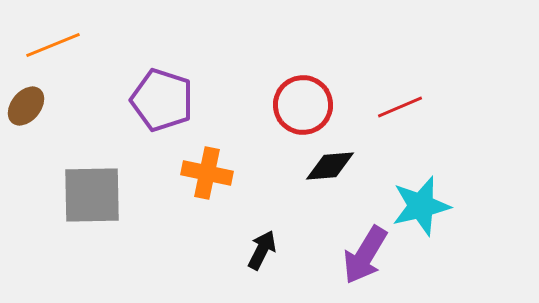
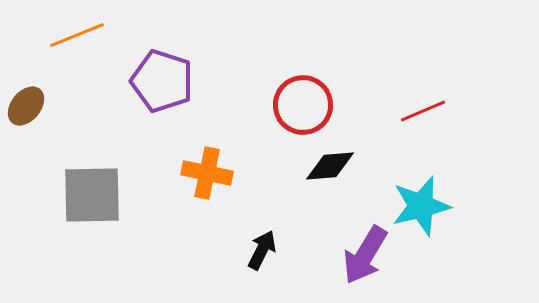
orange line: moved 24 px right, 10 px up
purple pentagon: moved 19 px up
red line: moved 23 px right, 4 px down
